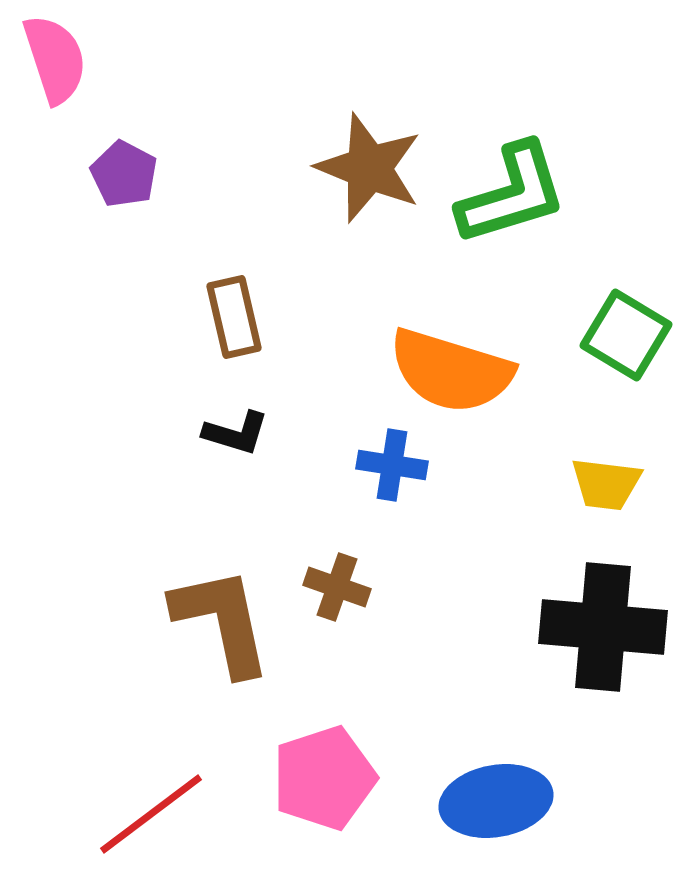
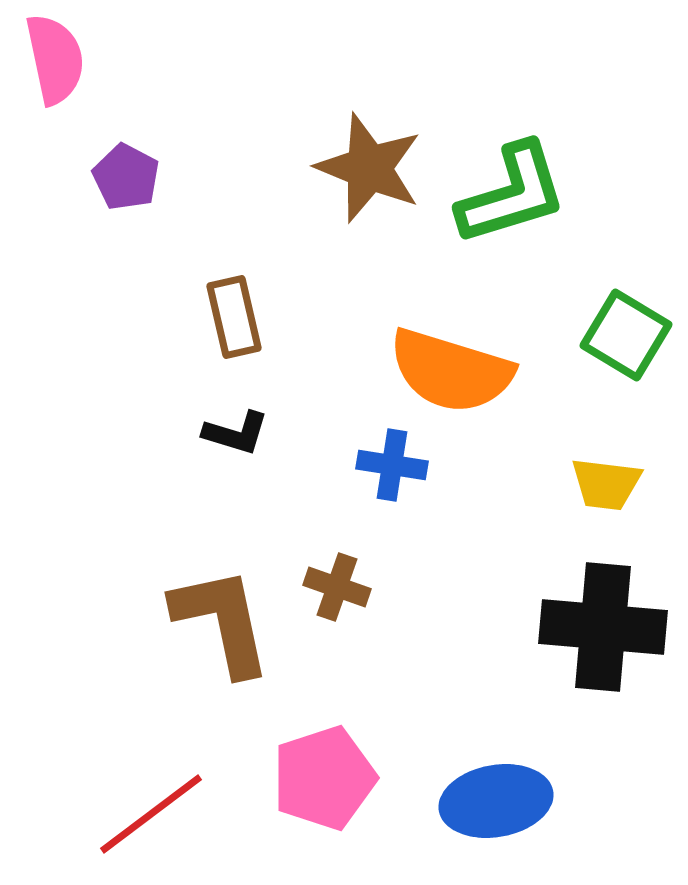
pink semicircle: rotated 6 degrees clockwise
purple pentagon: moved 2 px right, 3 px down
